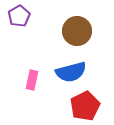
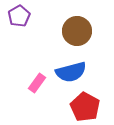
pink rectangle: moved 5 px right, 3 px down; rotated 24 degrees clockwise
red pentagon: moved 1 px down; rotated 16 degrees counterclockwise
